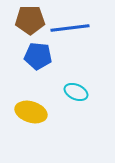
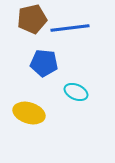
brown pentagon: moved 2 px right, 1 px up; rotated 12 degrees counterclockwise
blue pentagon: moved 6 px right, 7 px down
yellow ellipse: moved 2 px left, 1 px down
